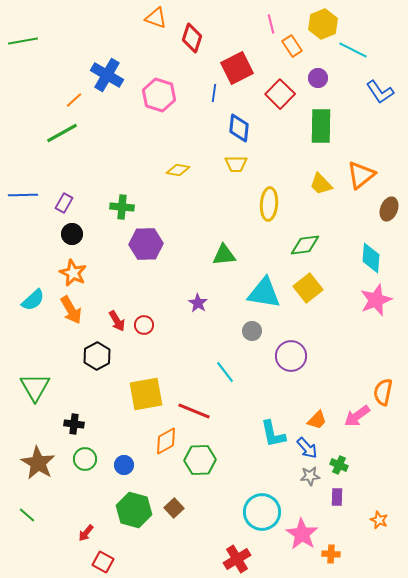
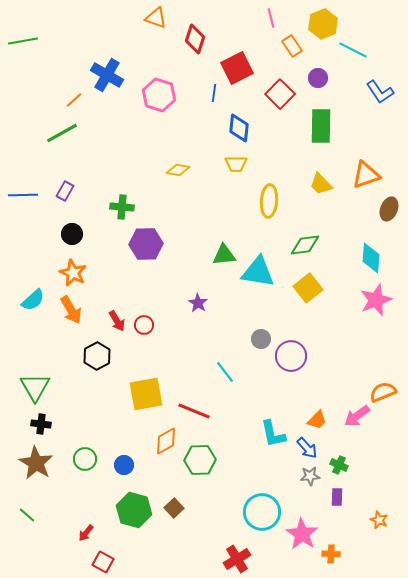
pink line at (271, 24): moved 6 px up
red diamond at (192, 38): moved 3 px right, 1 px down
orange triangle at (361, 175): moved 5 px right; rotated 20 degrees clockwise
purple rectangle at (64, 203): moved 1 px right, 12 px up
yellow ellipse at (269, 204): moved 3 px up
cyan triangle at (264, 293): moved 6 px left, 21 px up
gray circle at (252, 331): moved 9 px right, 8 px down
orange semicircle at (383, 392): rotated 56 degrees clockwise
black cross at (74, 424): moved 33 px left
brown star at (38, 463): moved 2 px left
